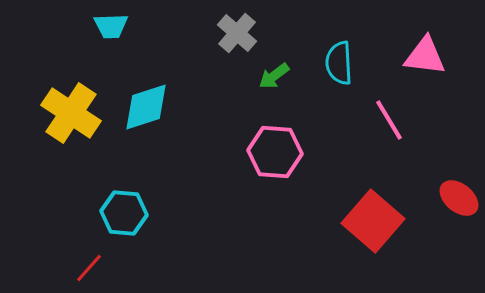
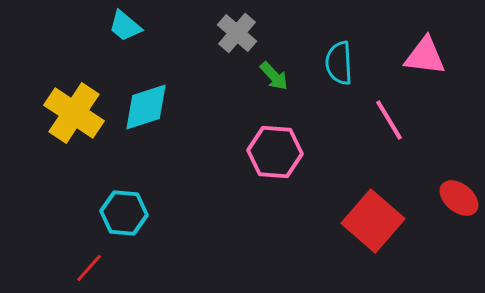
cyan trapezoid: moved 14 px right; rotated 42 degrees clockwise
green arrow: rotated 96 degrees counterclockwise
yellow cross: moved 3 px right
